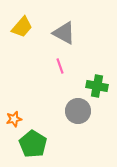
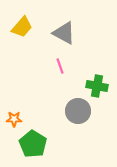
orange star: rotated 14 degrees clockwise
